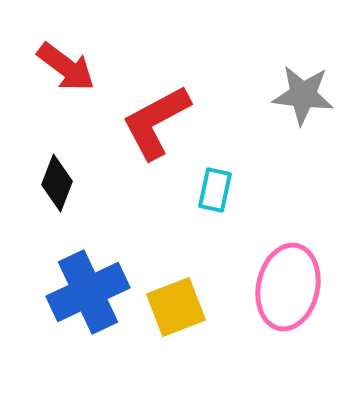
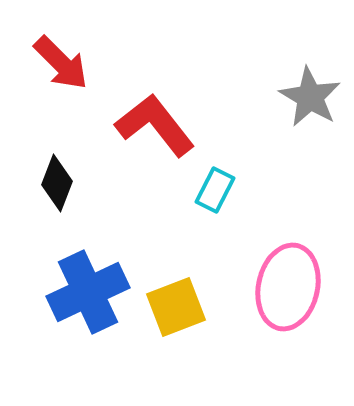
red arrow: moved 5 px left, 4 px up; rotated 8 degrees clockwise
gray star: moved 7 px right, 2 px down; rotated 24 degrees clockwise
red L-shape: moved 1 px left, 3 px down; rotated 80 degrees clockwise
cyan rectangle: rotated 15 degrees clockwise
